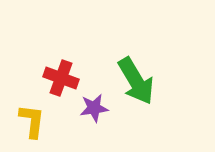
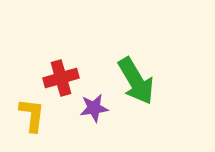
red cross: rotated 36 degrees counterclockwise
yellow L-shape: moved 6 px up
